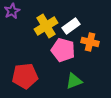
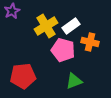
red pentagon: moved 2 px left
